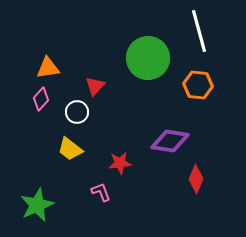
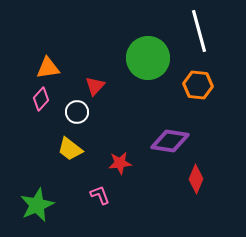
pink L-shape: moved 1 px left, 3 px down
